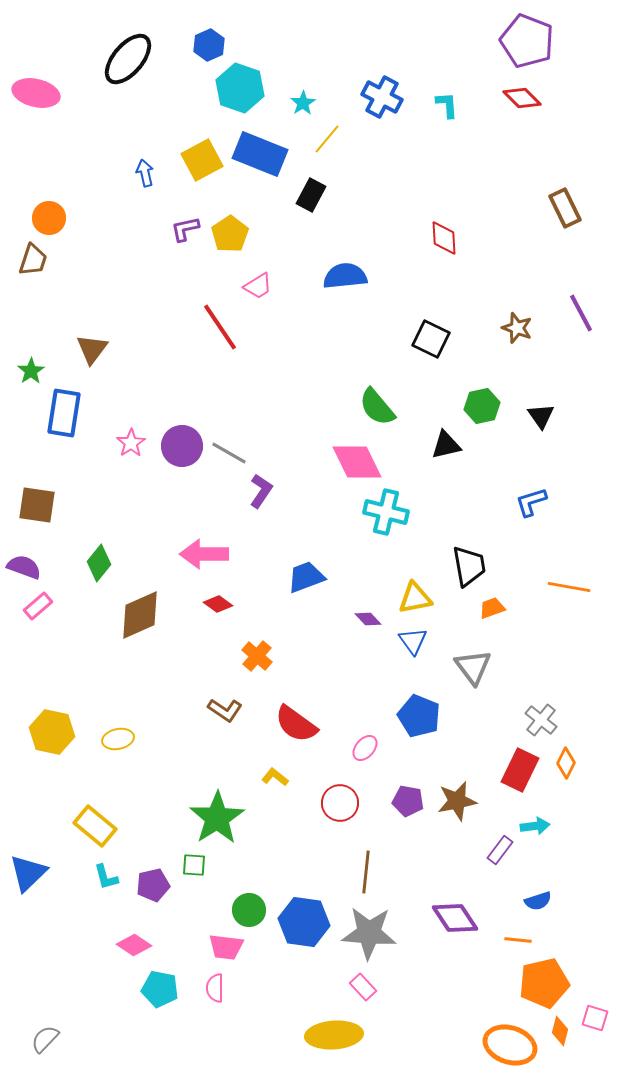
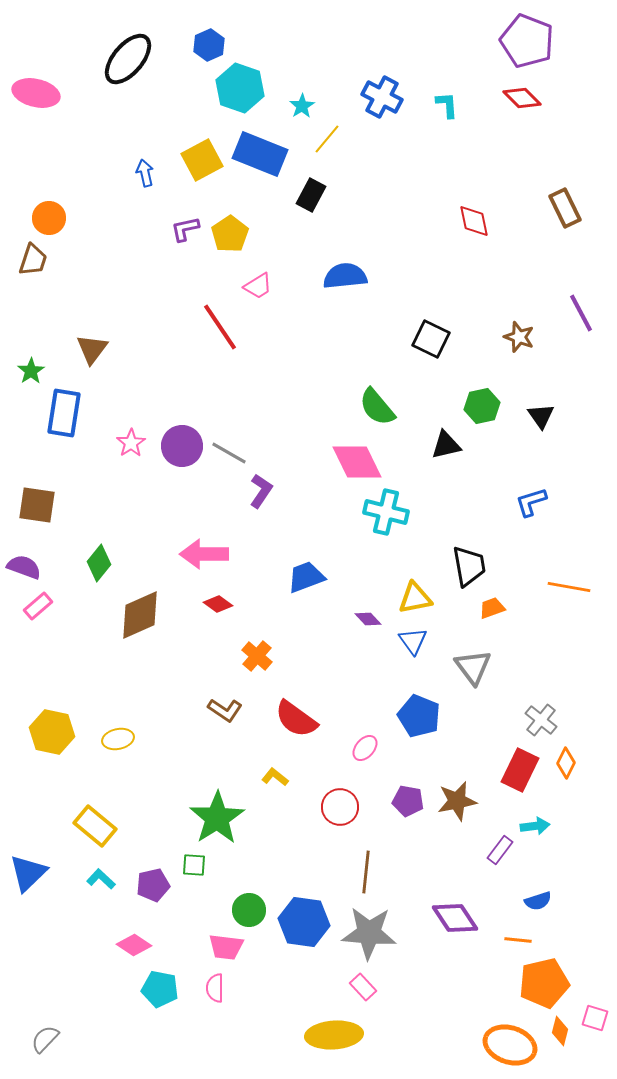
cyan star at (303, 103): moved 1 px left, 3 px down
red diamond at (444, 238): moved 30 px right, 17 px up; rotated 9 degrees counterclockwise
brown star at (517, 328): moved 2 px right, 9 px down
red semicircle at (296, 724): moved 5 px up
red circle at (340, 803): moved 4 px down
cyan L-shape at (106, 877): moved 5 px left, 2 px down; rotated 148 degrees clockwise
